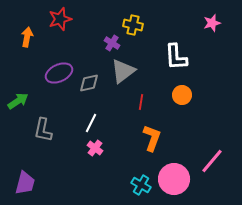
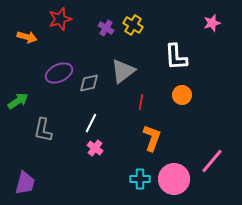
yellow cross: rotated 18 degrees clockwise
orange arrow: rotated 96 degrees clockwise
purple cross: moved 6 px left, 15 px up
cyan cross: moved 1 px left, 6 px up; rotated 30 degrees counterclockwise
